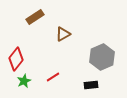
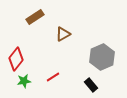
green star: rotated 16 degrees clockwise
black rectangle: rotated 56 degrees clockwise
